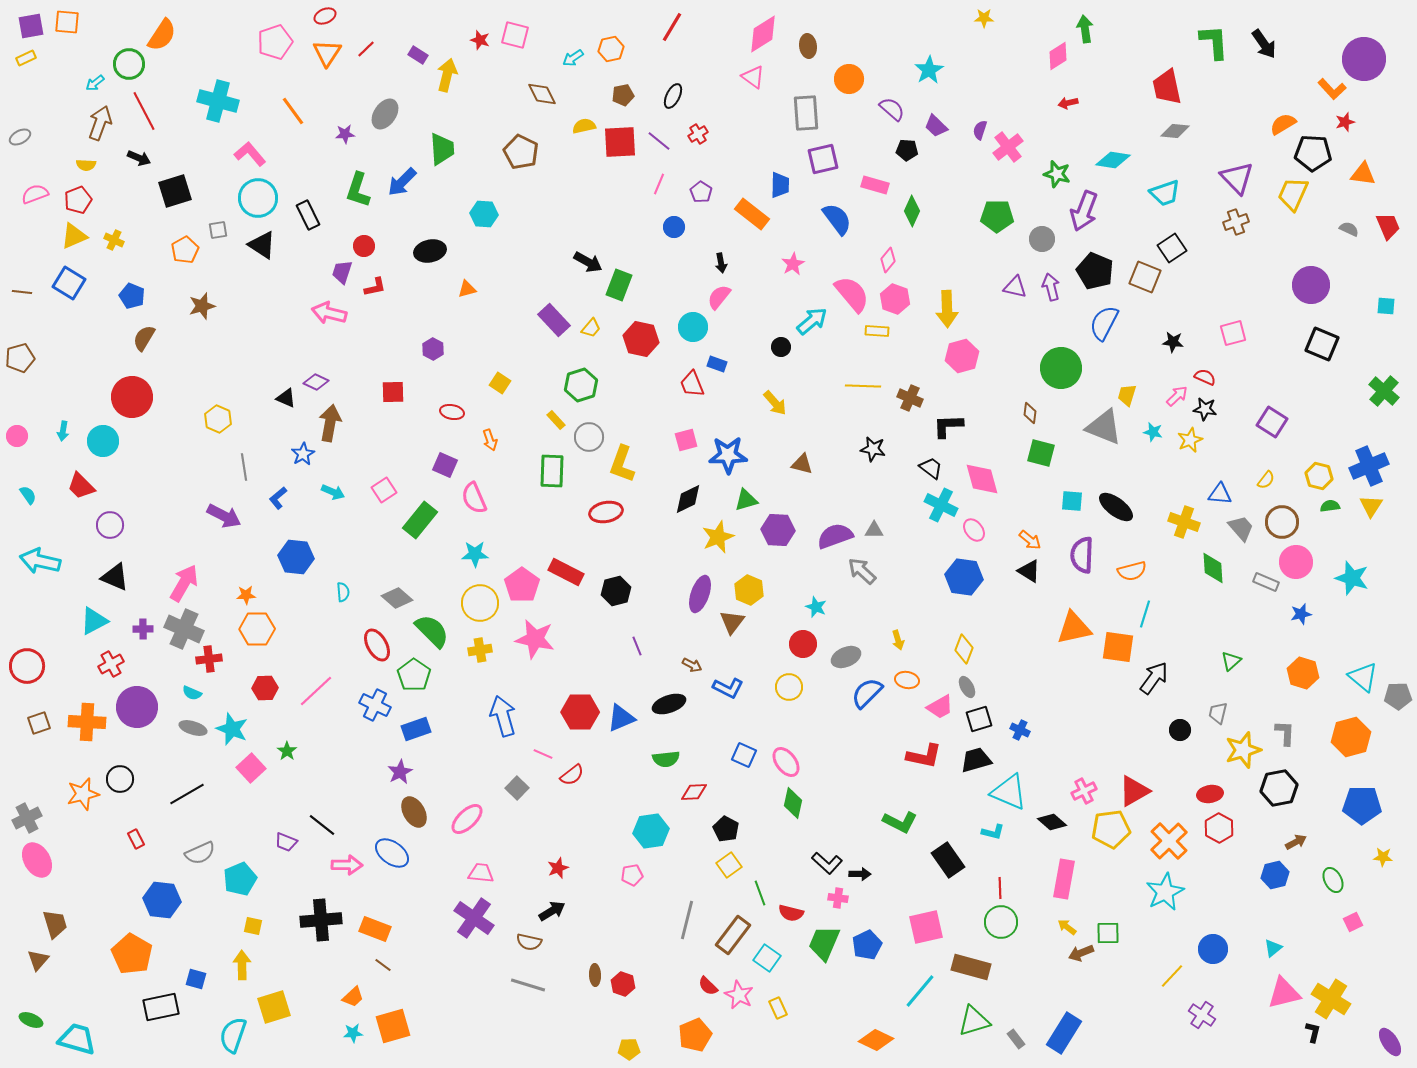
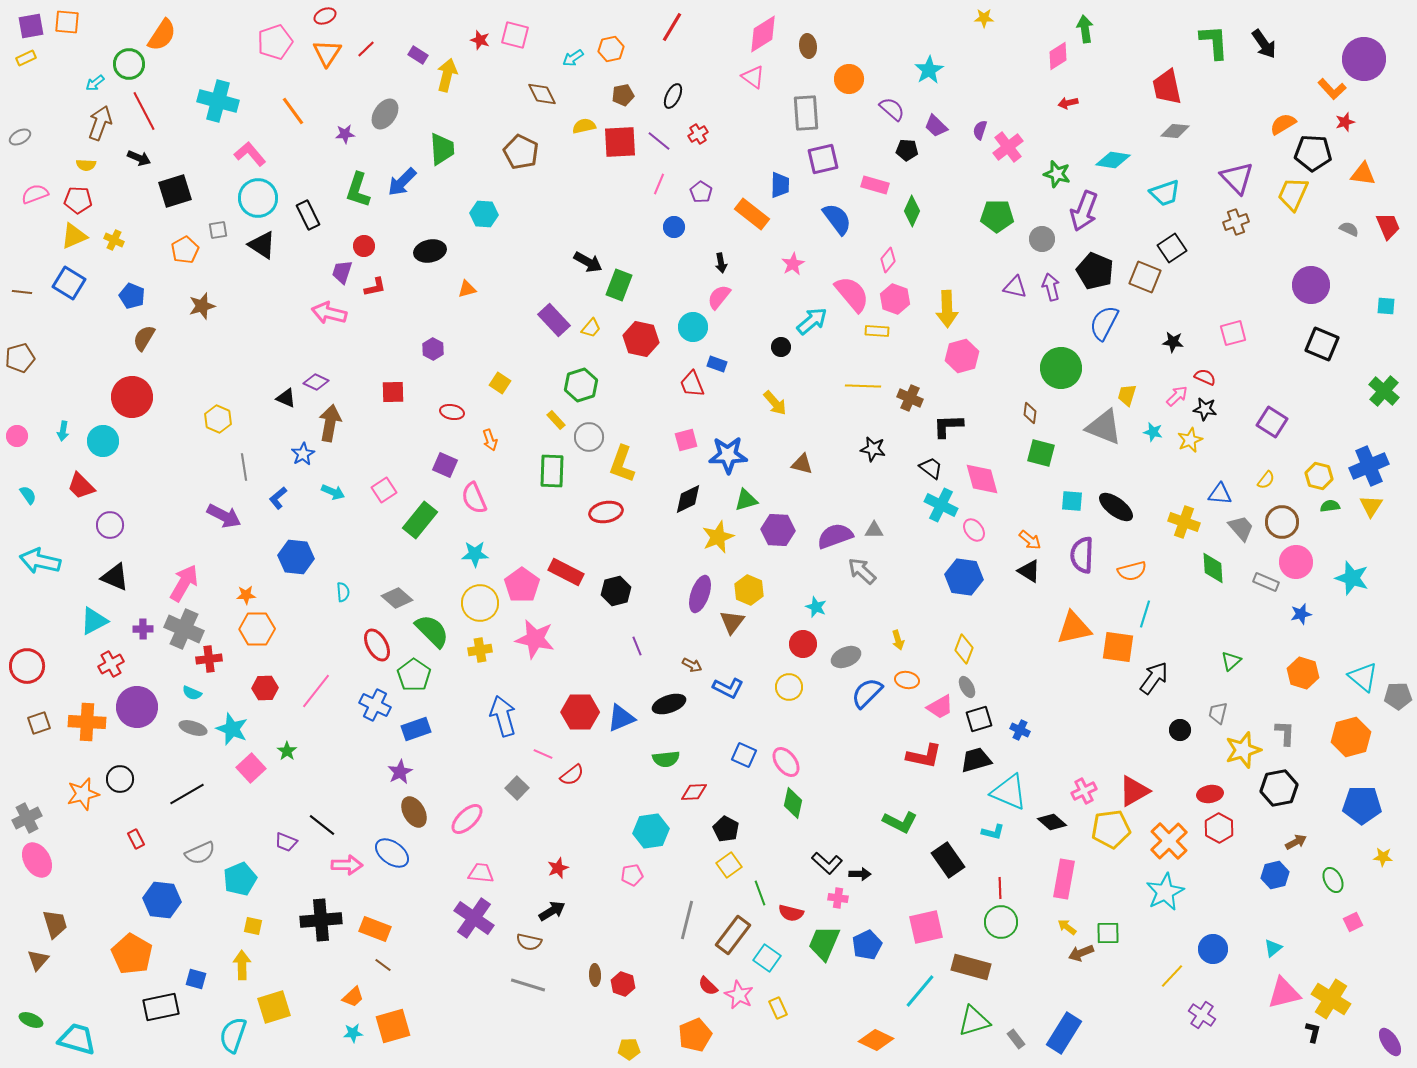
red pentagon at (78, 200): rotated 24 degrees clockwise
pink line at (316, 691): rotated 9 degrees counterclockwise
